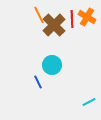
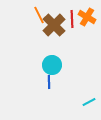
blue line: moved 11 px right; rotated 24 degrees clockwise
